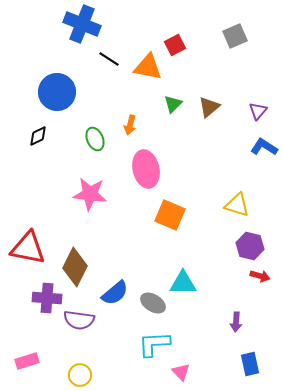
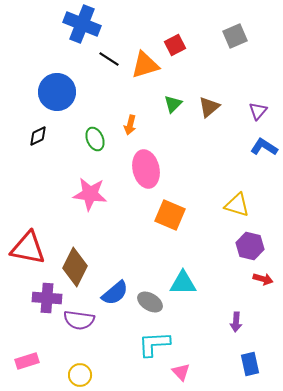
orange triangle: moved 3 px left, 2 px up; rotated 28 degrees counterclockwise
red arrow: moved 3 px right, 3 px down
gray ellipse: moved 3 px left, 1 px up
